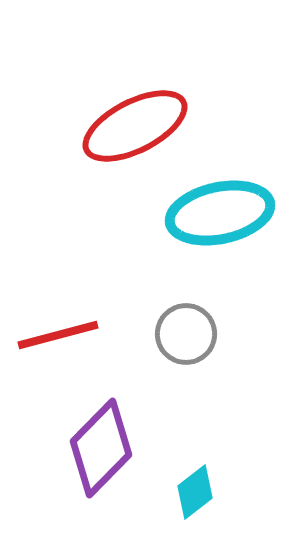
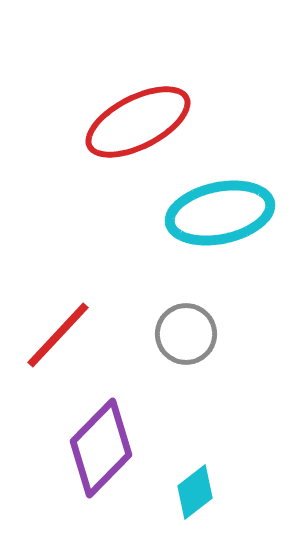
red ellipse: moved 3 px right, 4 px up
red line: rotated 32 degrees counterclockwise
